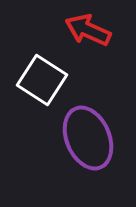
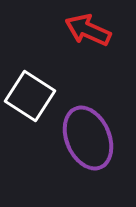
white square: moved 12 px left, 16 px down
